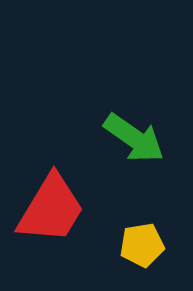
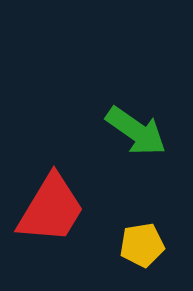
green arrow: moved 2 px right, 7 px up
